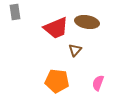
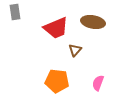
brown ellipse: moved 6 px right
